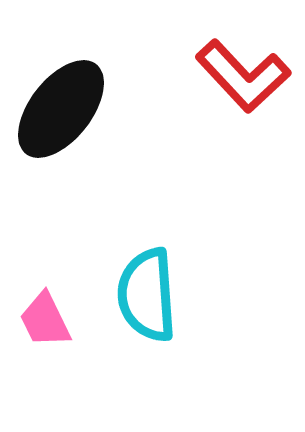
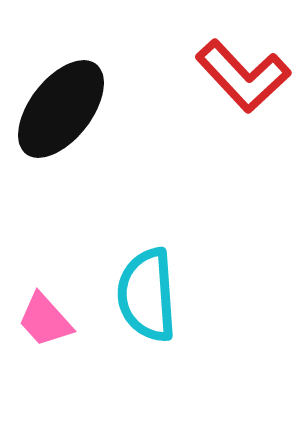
pink trapezoid: rotated 16 degrees counterclockwise
